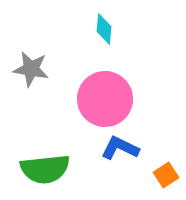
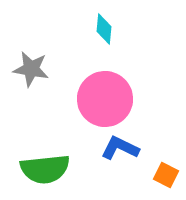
orange square: rotated 30 degrees counterclockwise
